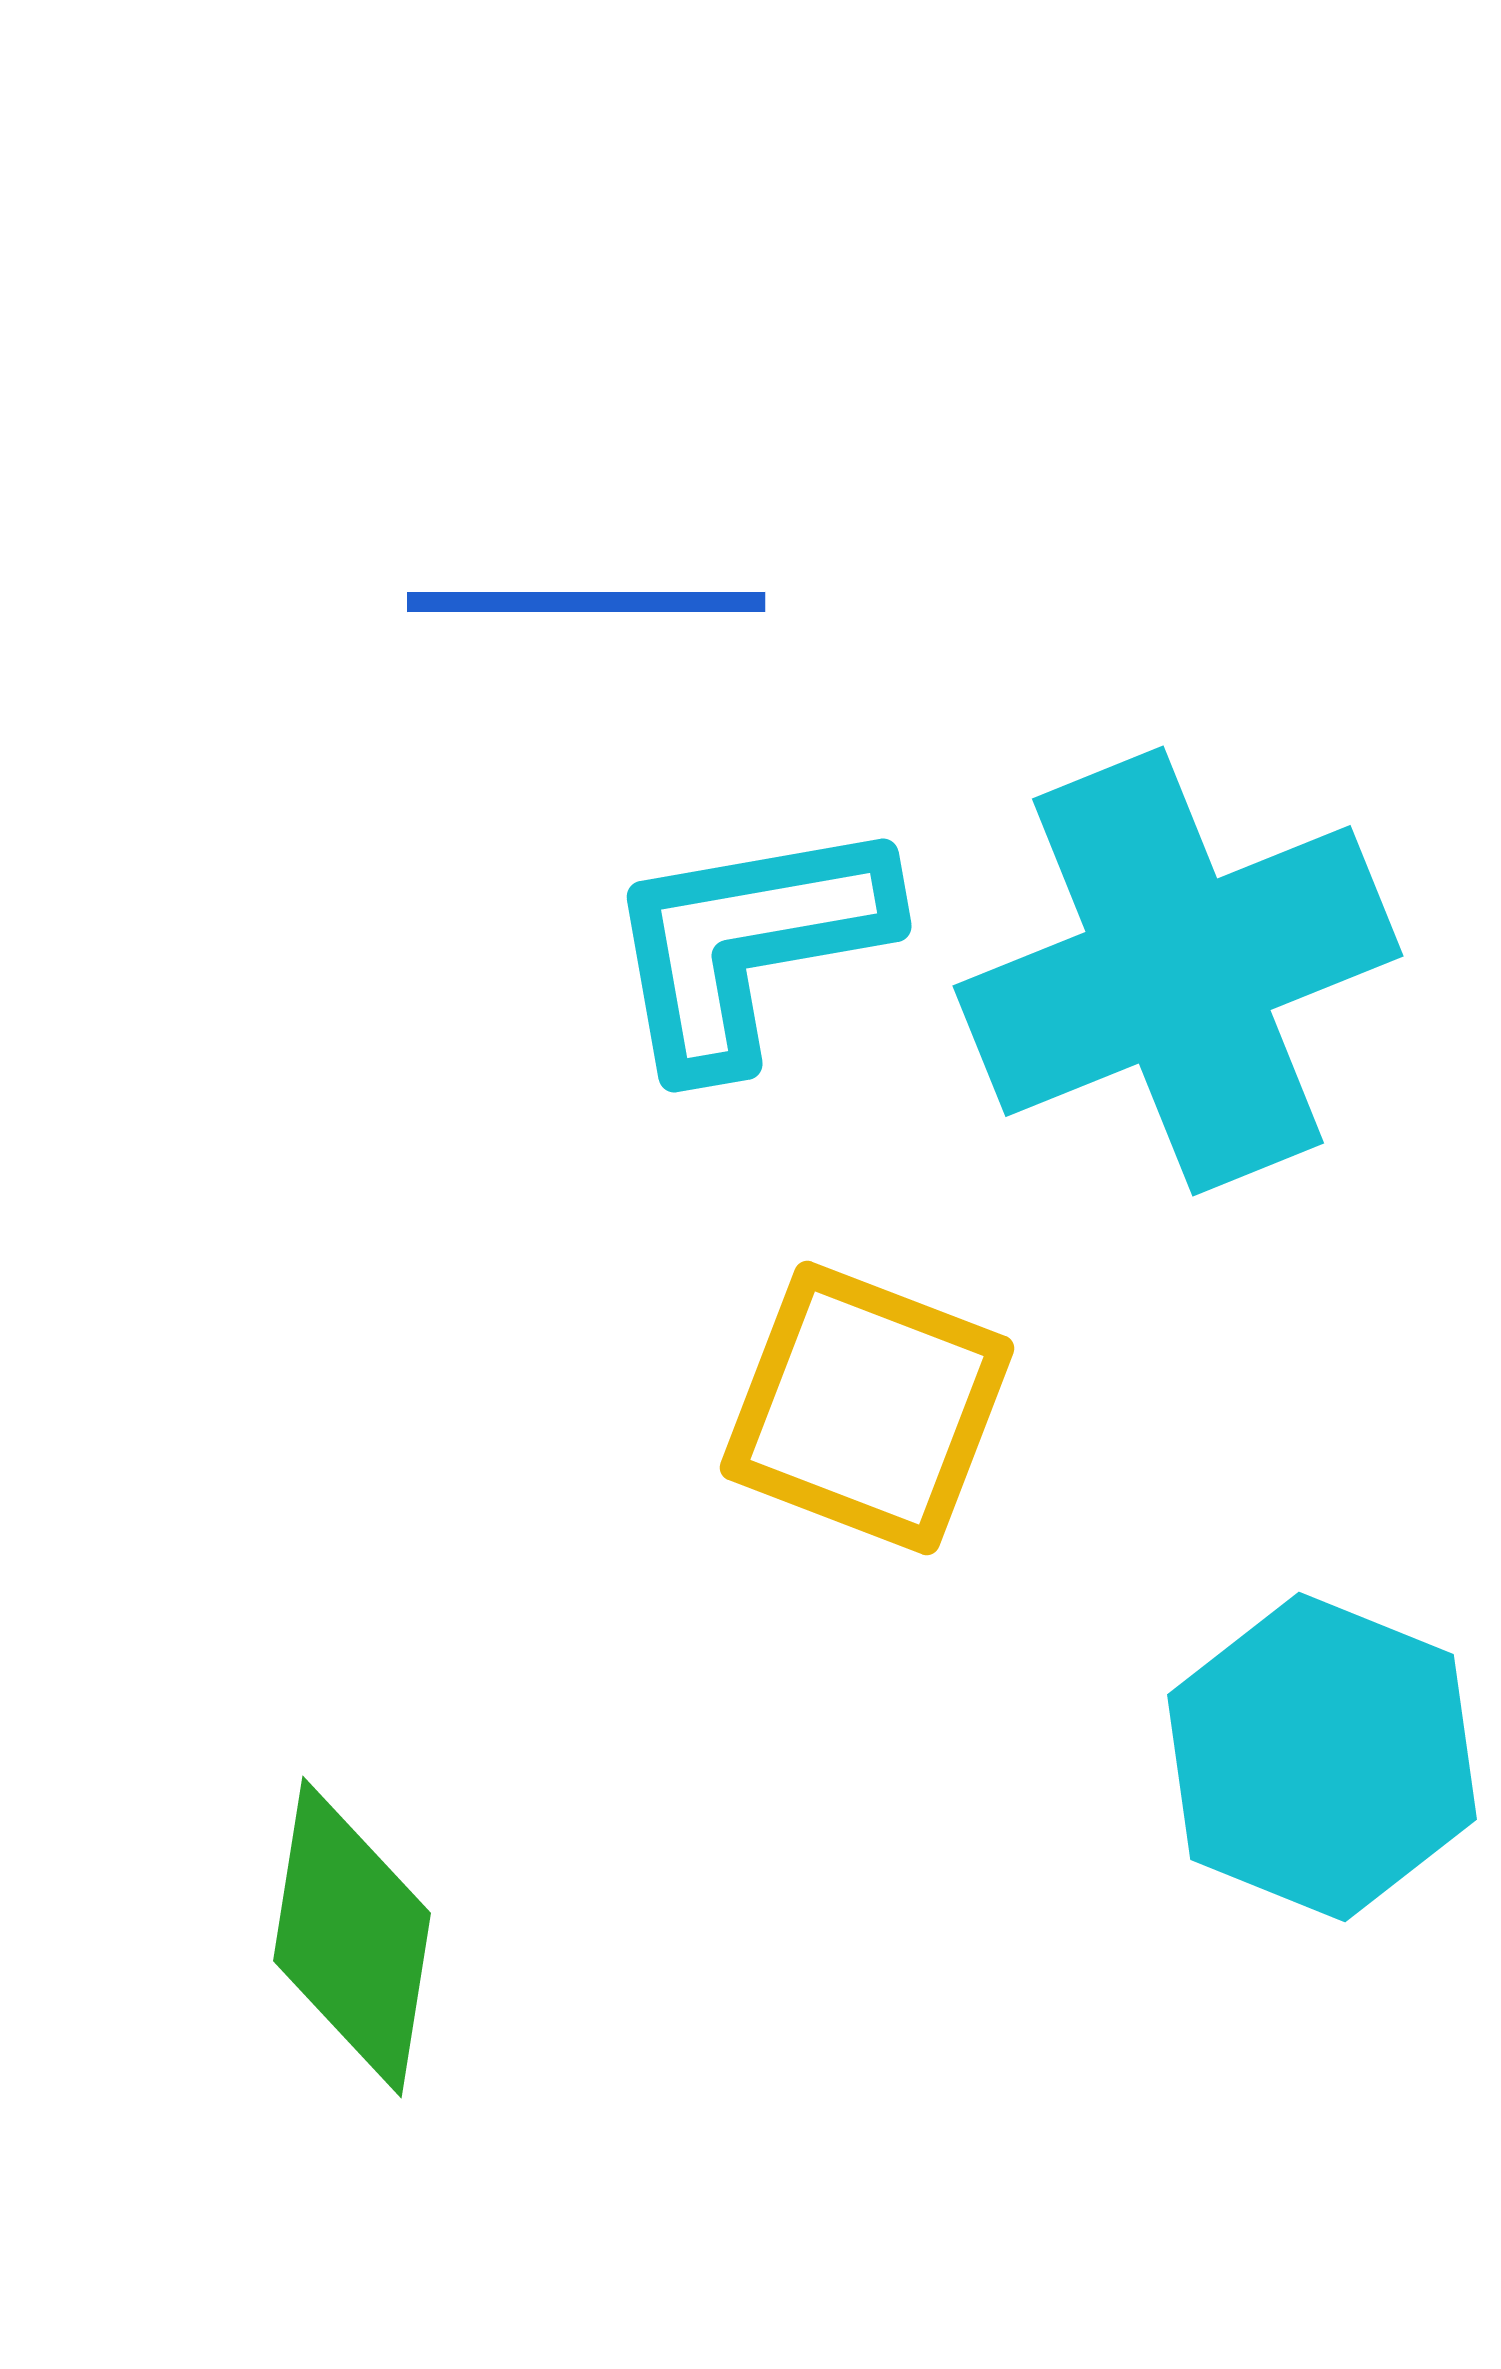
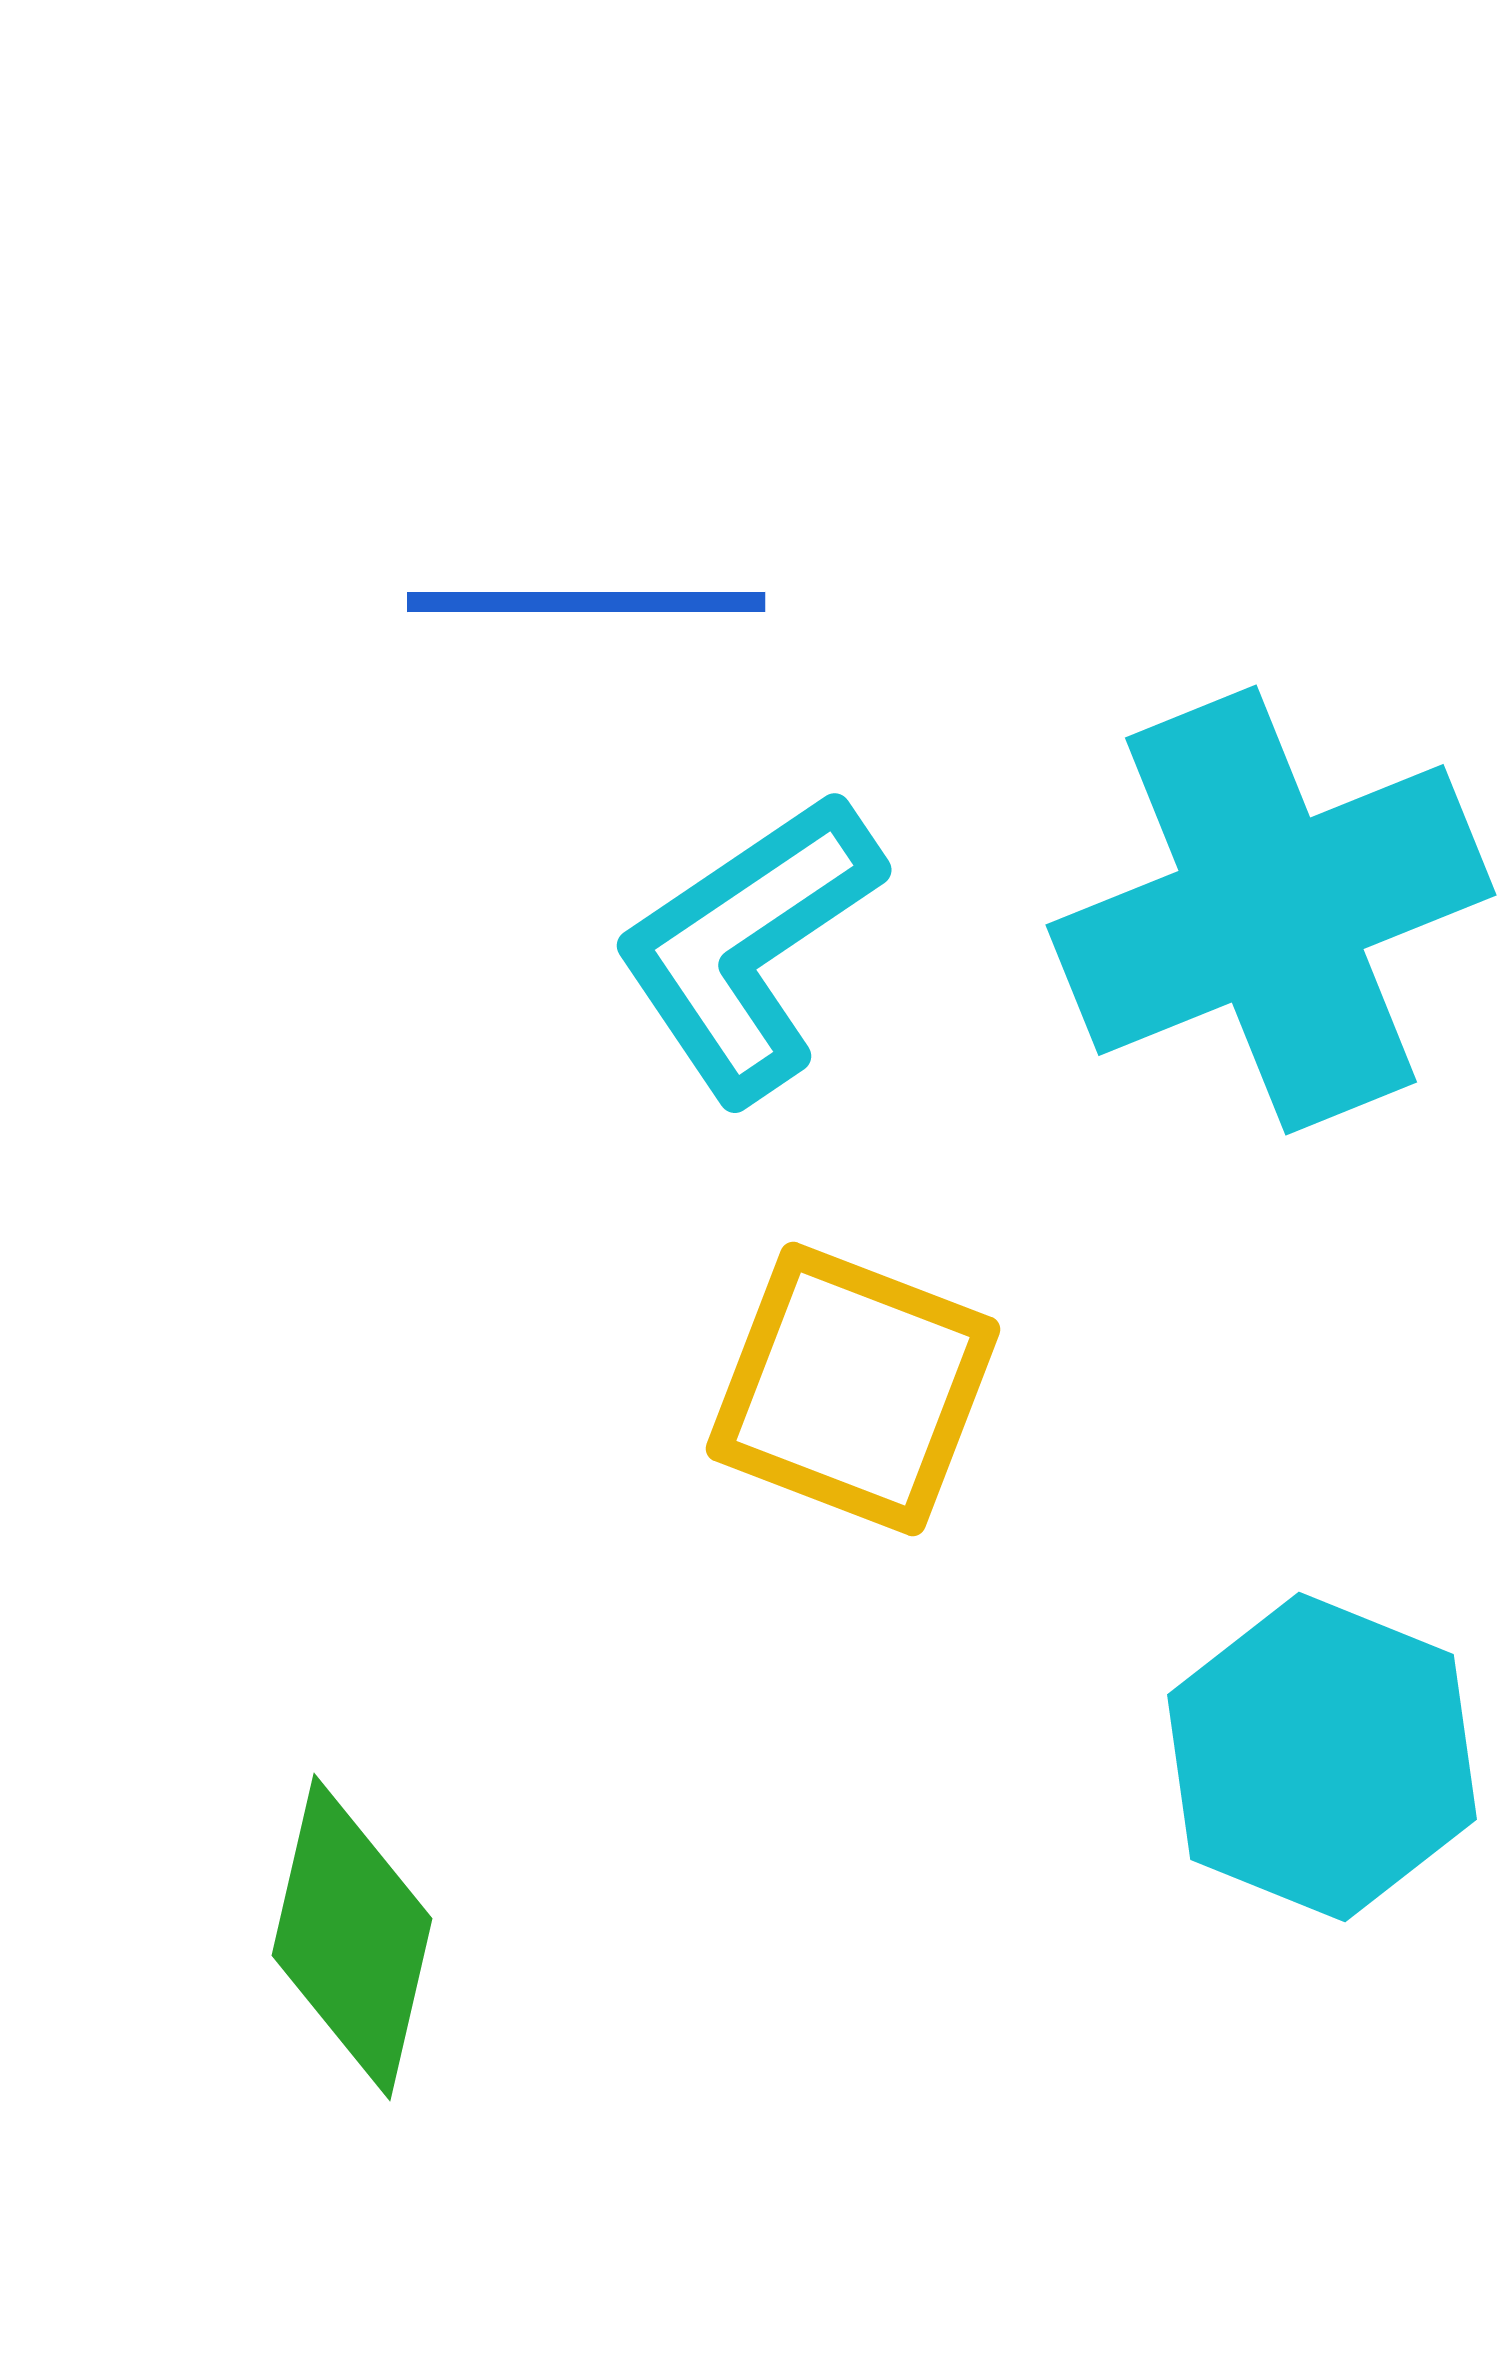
cyan L-shape: moved 2 px down; rotated 24 degrees counterclockwise
cyan cross: moved 93 px right, 61 px up
yellow square: moved 14 px left, 19 px up
green diamond: rotated 4 degrees clockwise
